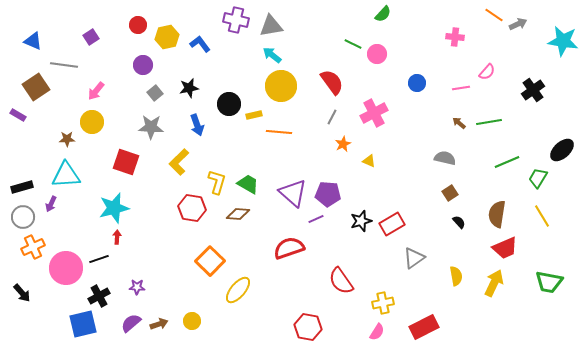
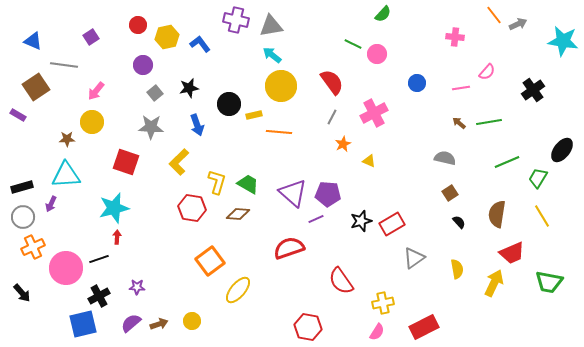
orange line at (494, 15): rotated 18 degrees clockwise
black ellipse at (562, 150): rotated 10 degrees counterclockwise
red trapezoid at (505, 248): moved 7 px right, 5 px down
orange square at (210, 261): rotated 8 degrees clockwise
yellow semicircle at (456, 276): moved 1 px right, 7 px up
